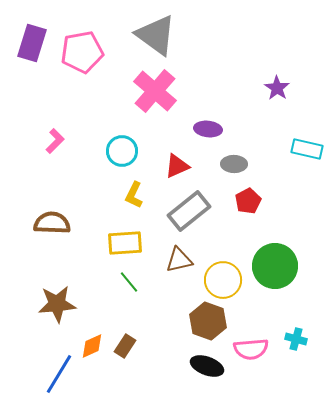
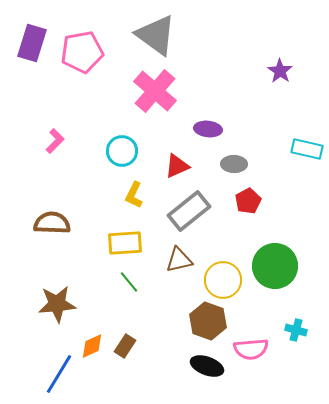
purple star: moved 3 px right, 17 px up
cyan cross: moved 9 px up
